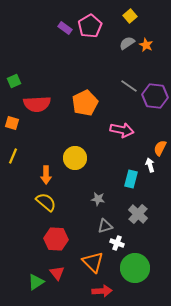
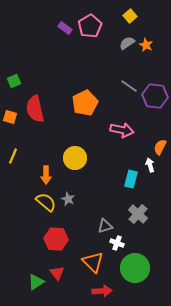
red semicircle: moved 2 px left, 5 px down; rotated 80 degrees clockwise
orange square: moved 2 px left, 6 px up
orange semicircle: moved 1 px up
gray star: moved 30 px left; rotated 16 degrees clockwise
